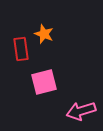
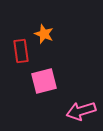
red rectangle: moved 2 px down
pink square: moved 1 px up
